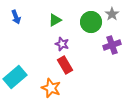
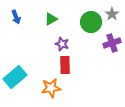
green triangle: moved 4 px left, 1 px up
purple cross: moved 2 px up
red rectangle: rotated 30 degrees clockwise
orange star: rotated 30 degrees counterclockwise
